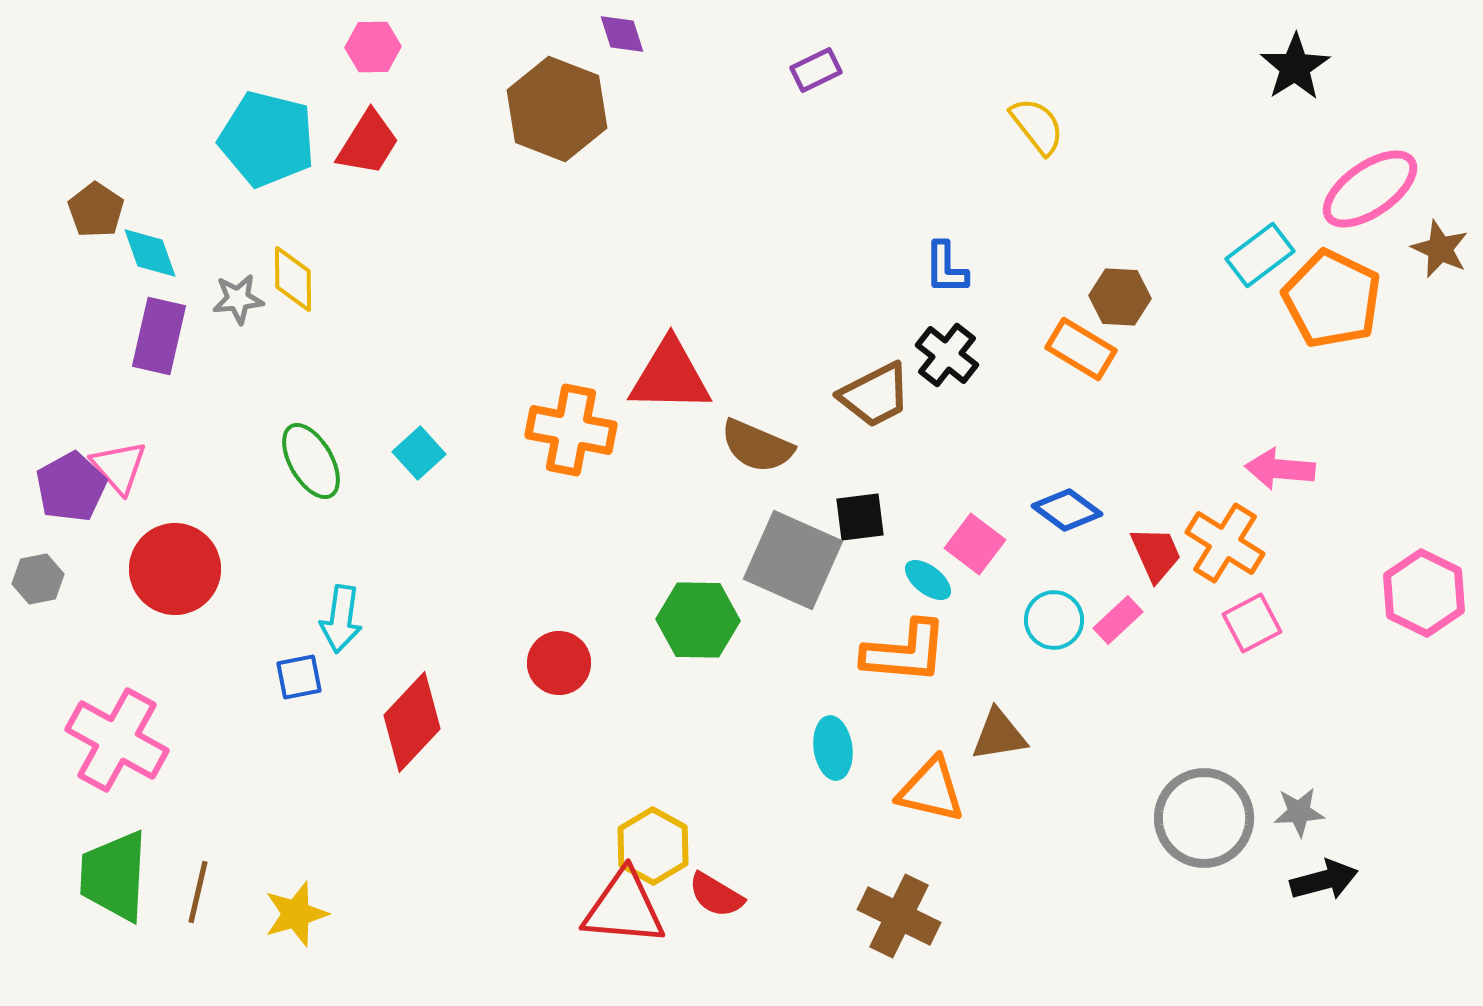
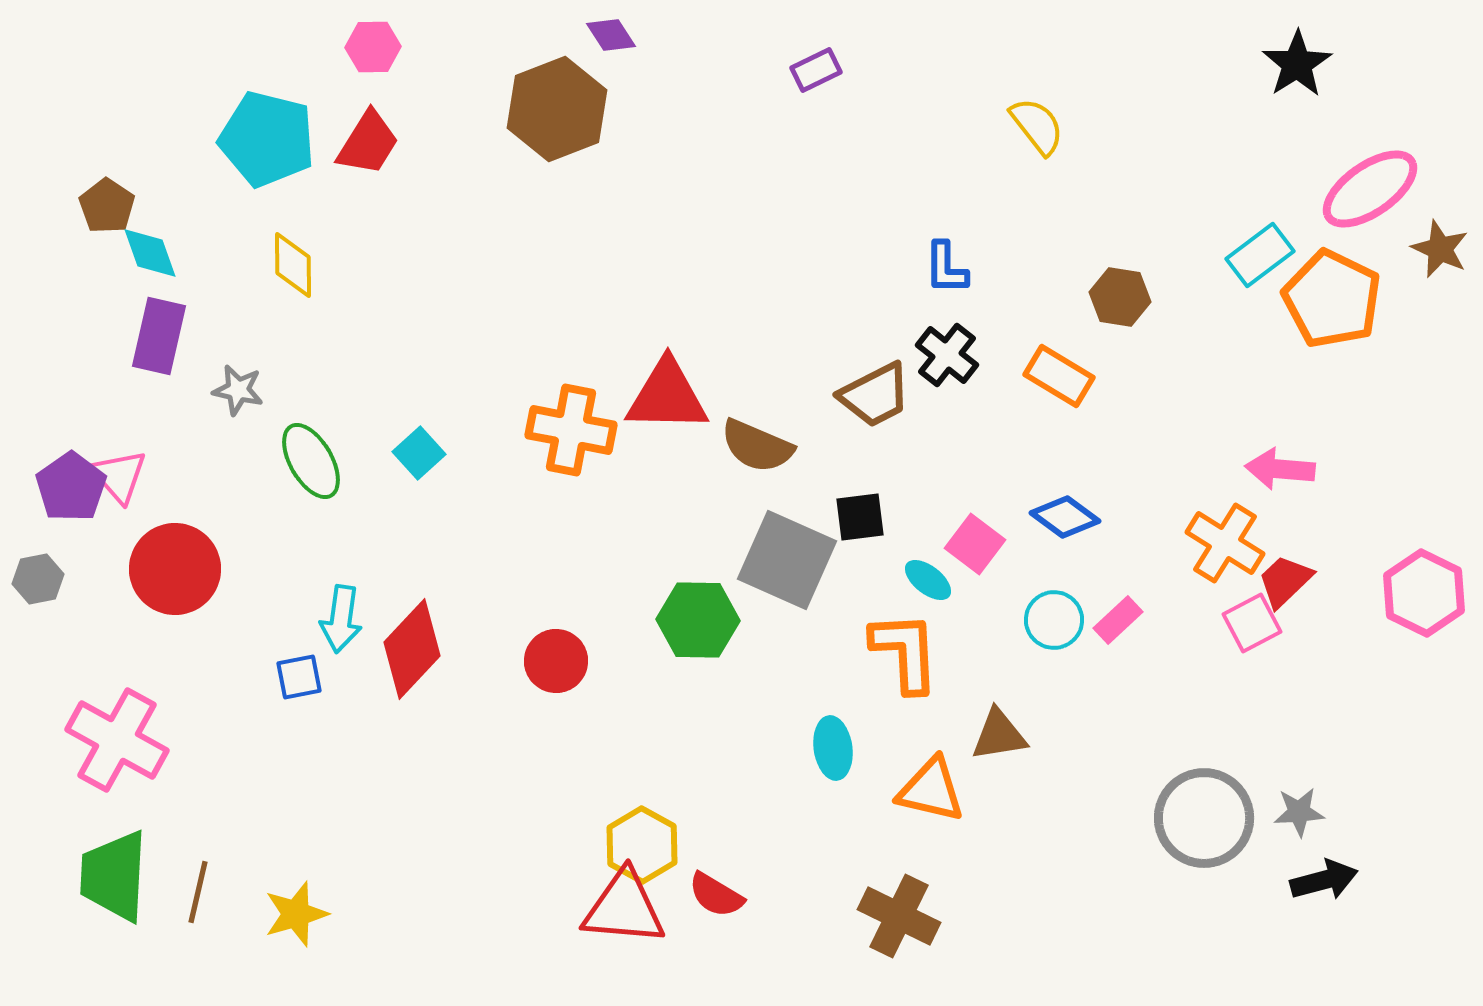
purple diamond at (622, 34): moved 11 px left, 1 px down; rotated 15 degrees counterclockwise
black star at (1295, 67): moved 2 px right, 3 px up
brown hexagon at (557, 109): rotated 18 degrees clockwise
brown pentagon at (96, 210): moved 11 px right, 4 px up
yellow diamond at (293, 279): moved 14 px up
brown hexagon at (1120, 297): rotated 6 degrees clockwise
gray star at (238, 299): moved 91 px down; rotated 18 degrees clockwise
orange rectangle at (1081, 349): moved 22 px left, 27 px down
red triangle at (670, 376): moved 3 px left, 20 px down
pink triangle at (119, 467): moved 9 px down
purple pentagon at (71, 487): rotated 6 degrees counterclockwise
blue diamond at (1067, 510): moved 2 px left, 7 px down
red trapezoid at (1156, 554): moved 129 px right, 27 px down; rotated 110 degrees counterclockwise
gray square at (793, 560): moved 6 px left
orange L-shape at (905, 652): rotated 98 degrees counterclockwise
red circle at (559, 663): moved 3 px left, 2 px up
red diamond at (412, 722): moved 73 px up
yellow hexagon at (653, 846): moved 11 px left, 1 px up
